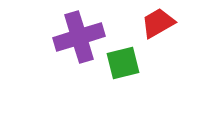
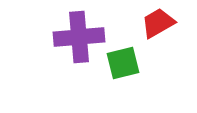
purple cross: rotated 12 degrees clockwise
